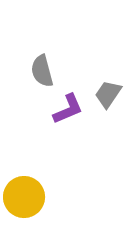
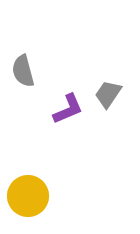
gray semicircle: moved 19 px left
yellow circle: moved 4 px right, 1 px up
